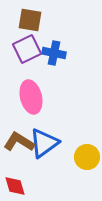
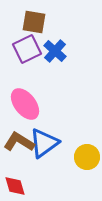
brown square: moved 4 px right, 2 px down
blue cross: moved 1 px right, 2 px up; rotated 30 degrees clockwise
pink ellipse: moved 6 px left, 7 px down; rotated 24 degrees counterclockwise
